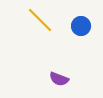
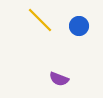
blue circle: moved 2 px left
